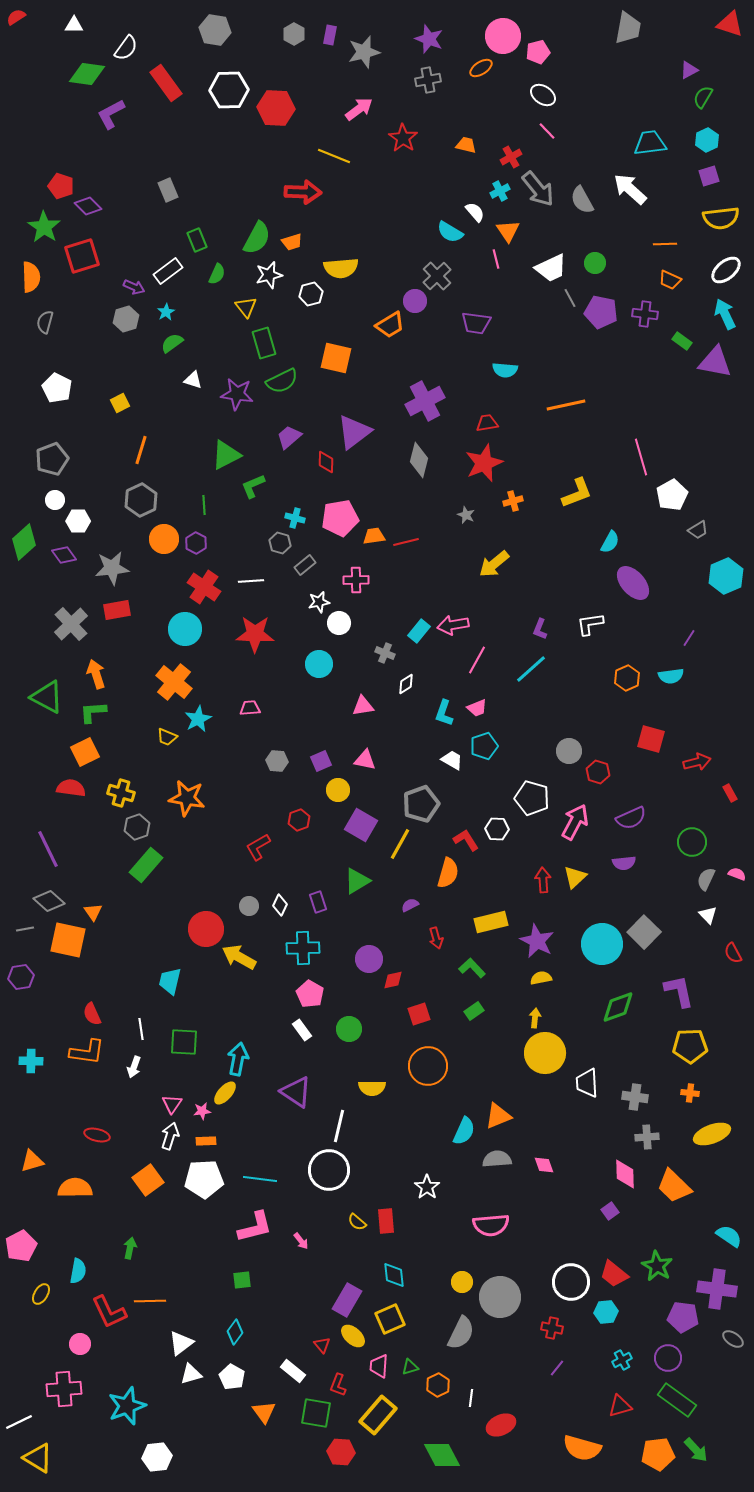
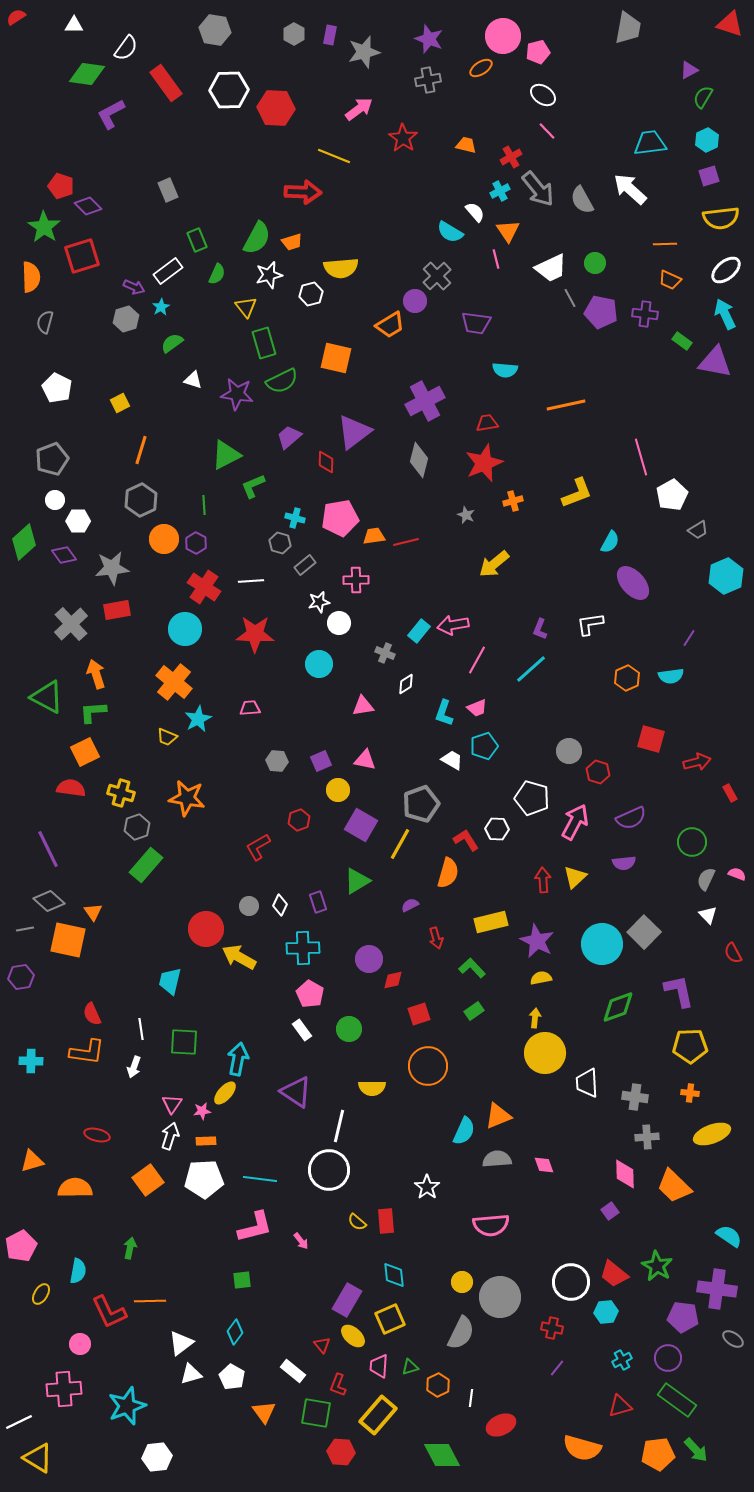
cyan star at (166, 312): moved 5 px left, 5 px up
